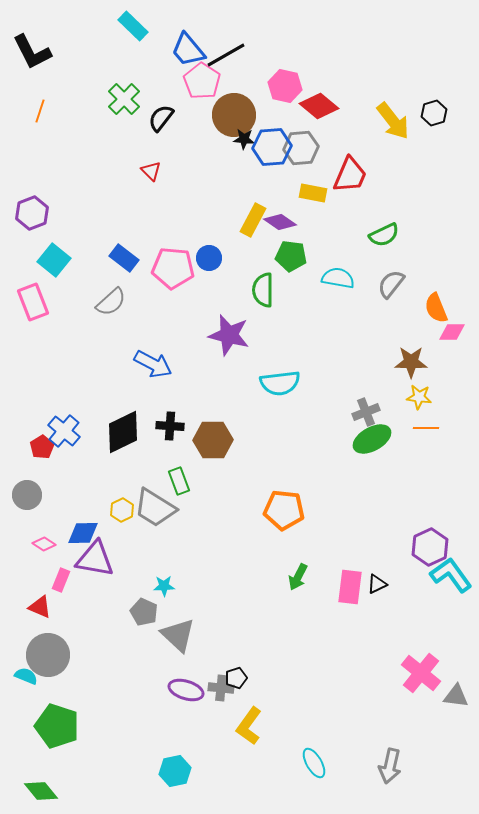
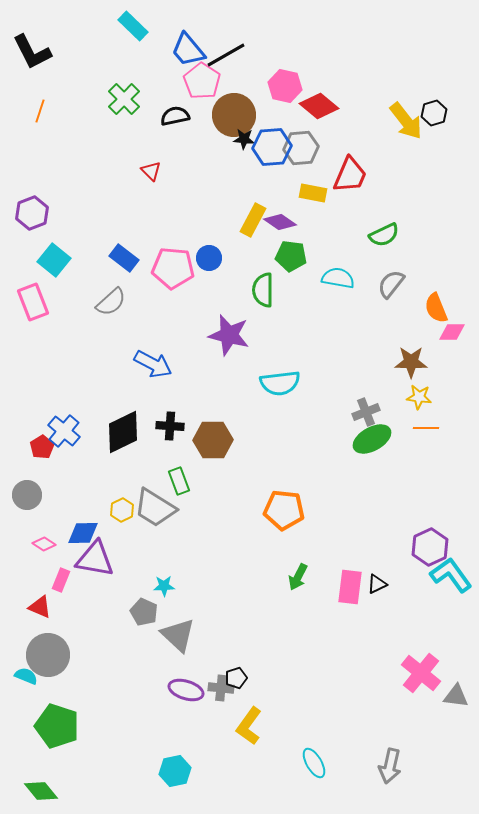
black semicircle at (161, 118): moved 14 px right, 2 px up; rotated 40 degrees clockwise
yellow arrow at (393, 121): moved 13 px right
